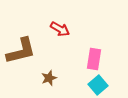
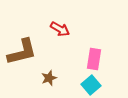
brown L-shape: moved 1 px right, 1 px down
cyan square: moved 7 px left
